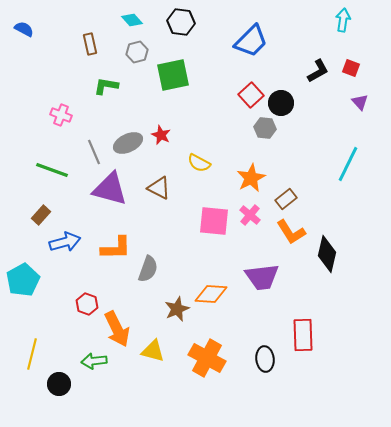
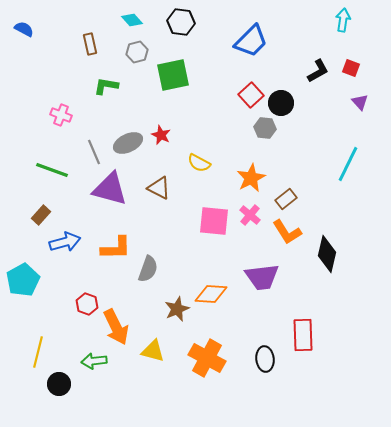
orange L-shape at (291, 232): moved 4 px left
orange arrow at (117, 329): moved 1 px left, 2 px up
yellow line at (32, 354): moved 6 px right, 2 px up
